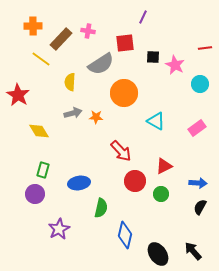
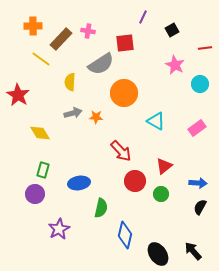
black square: moved 19 px right, 27 px up; rotated 32 degrees counterclockwise
yellow diamond: moved 1 px right, 2 px down
red triangle: rotated 12 degrees counterclockwise
